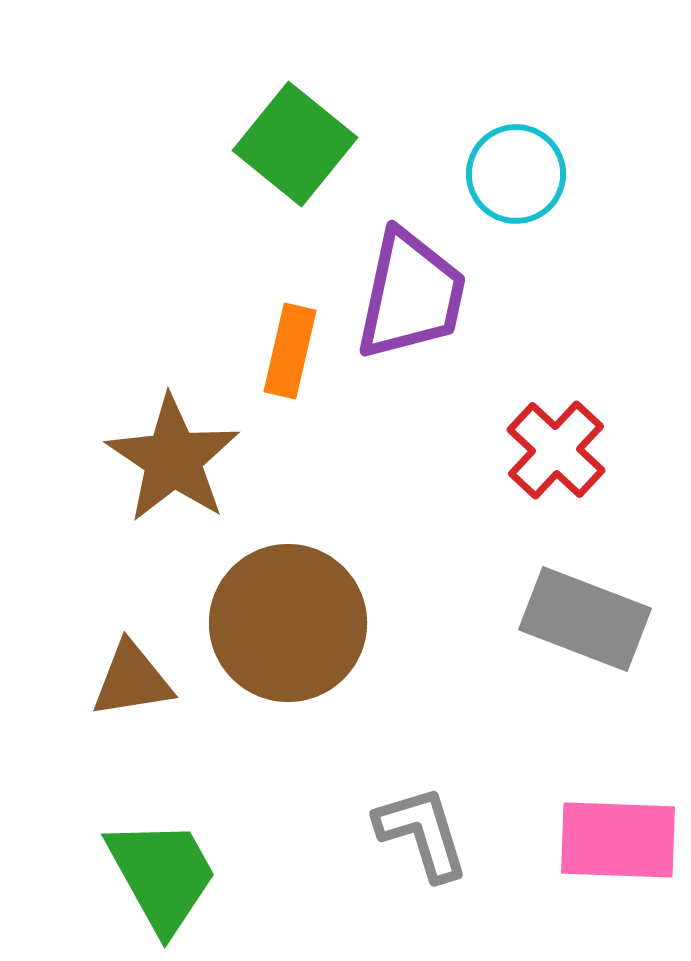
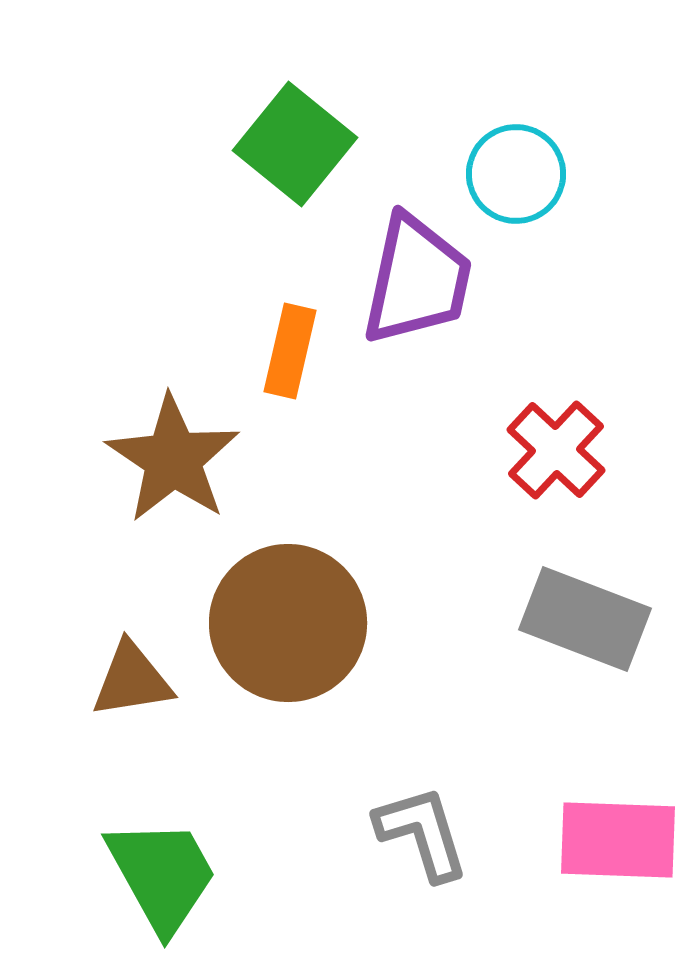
purple trapezoid: moved 6 px right, 15 px up
